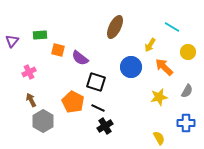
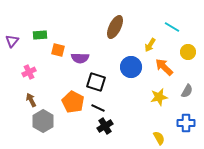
purple semicircle: rotated 36 degrees counterclockwise
